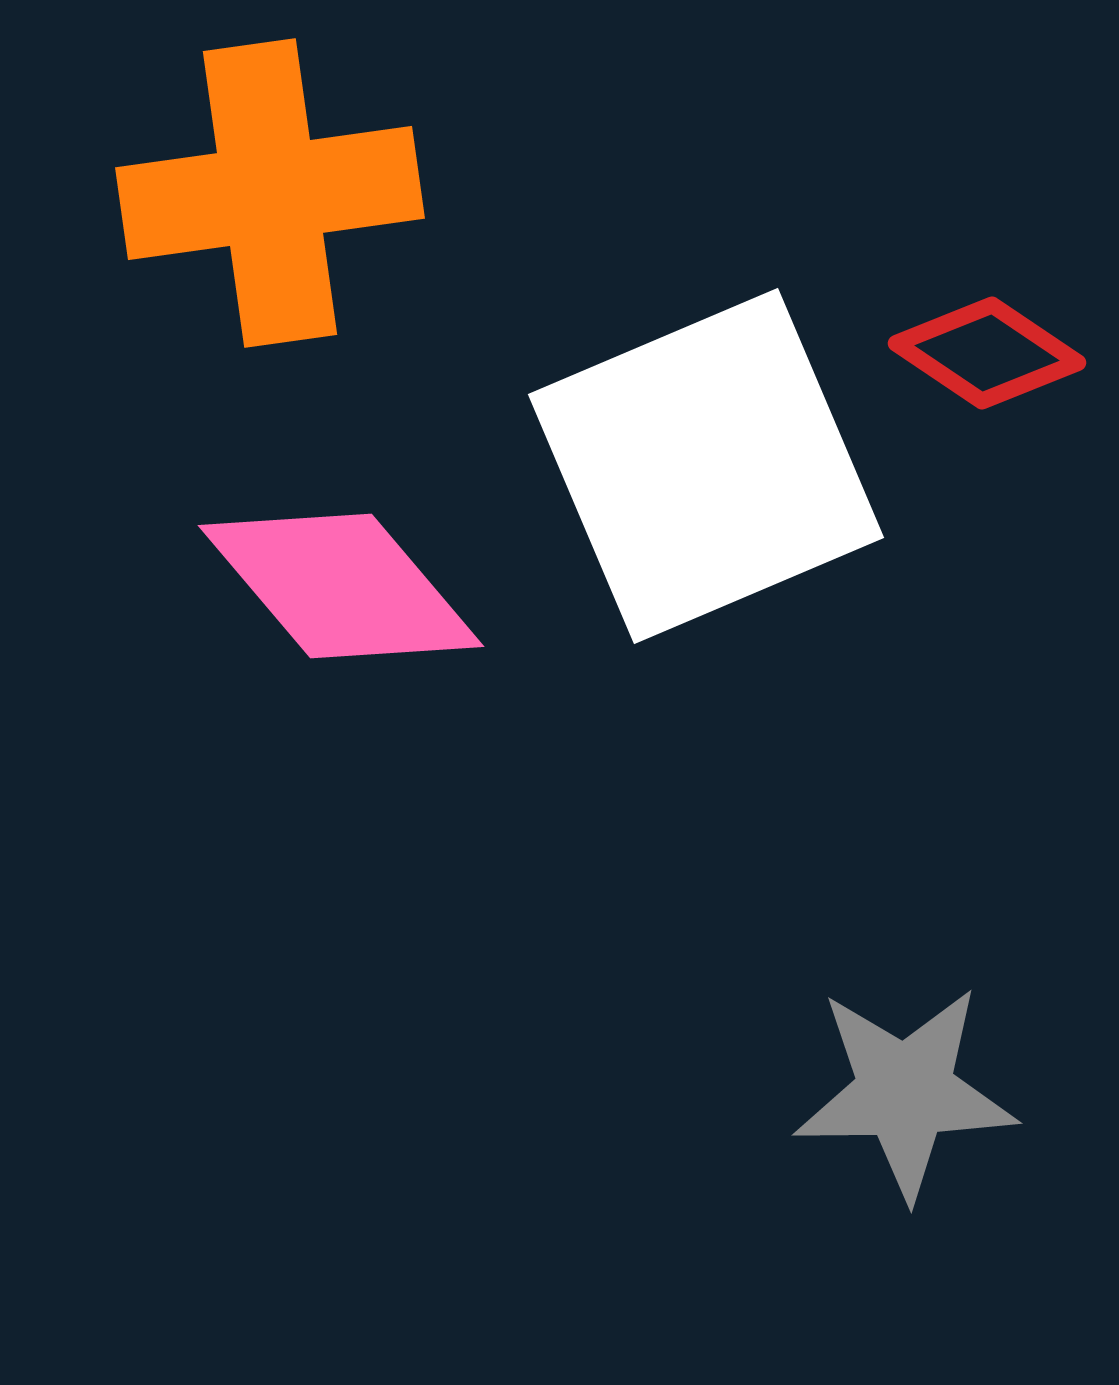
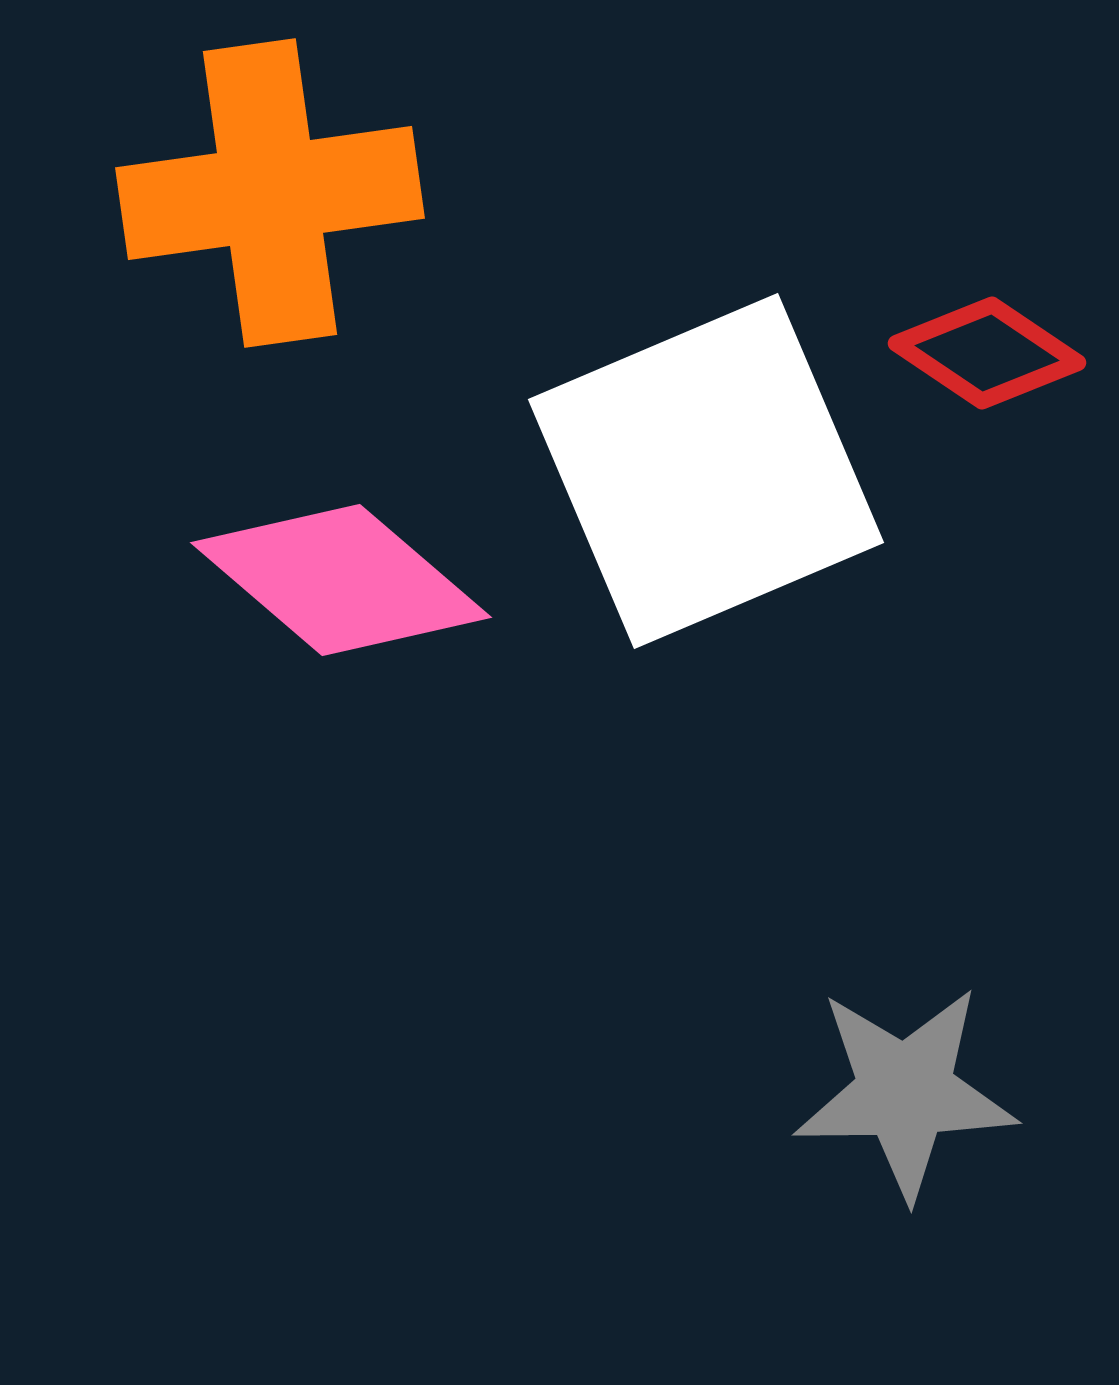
white square: moved 5 px down
pink diamond: moved 6 px up; rotated 9 degrees counterclockwise
